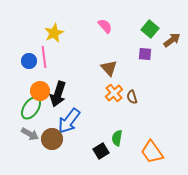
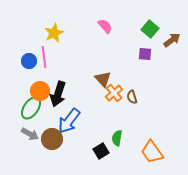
brown triangle: moved 6 px left, 11 px down
